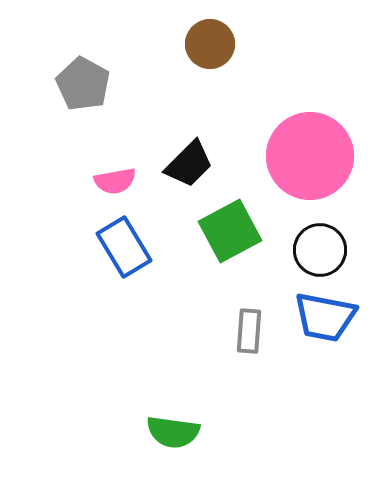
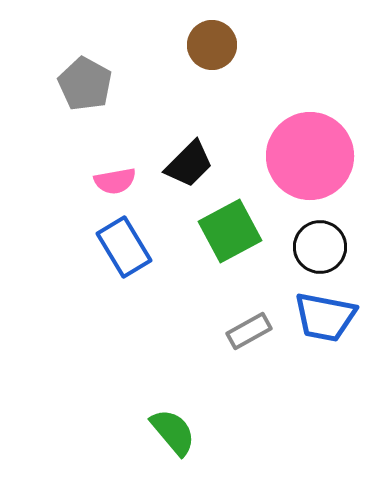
brown circle: moved 2 px right, 1 px down
gray pentagon: moved 2 px right
black circle: moved 3 px up
gray rectangle: rotated 57 degrees clockwise
green semicircle: rotated 138 degrees counterclockwise
